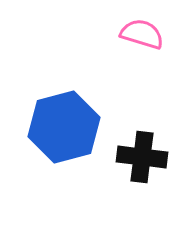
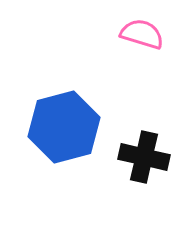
black cross: moved 2 px right; rotated 6 degrees clockwise
